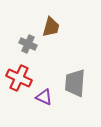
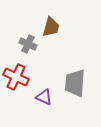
red cross: moved 3 px left, 1 px up
